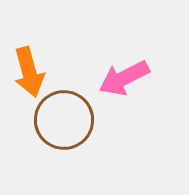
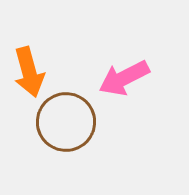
brown circle: moved 2 px right, 2 px down
